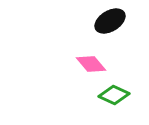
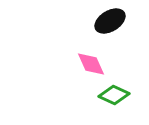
pink diamond: rotated 16 degrees clockwise
